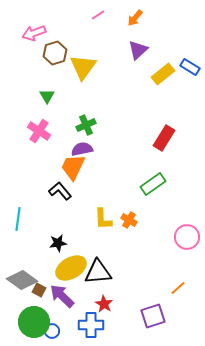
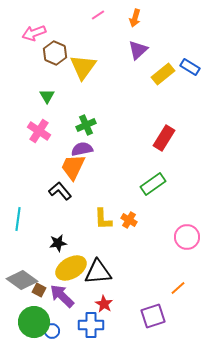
orange arrow: rotated 24 degrees counterclockwise
brown hexagon: rotated 20 degrees counterclockwise
